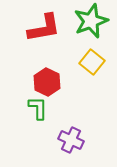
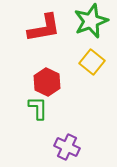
purple cross: moved 4 px left, 7 px down
